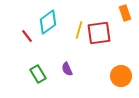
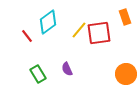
orange rectangle: moved 4 px down
yellow line: rotated 24 degrees clockwise
orange circle: moved 5 px right, 2 px up
